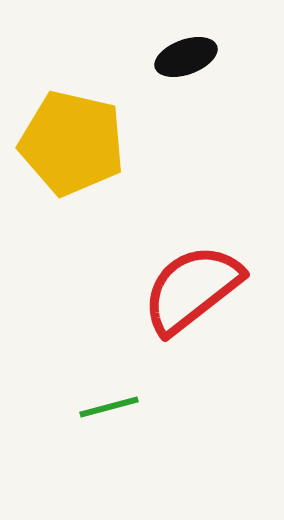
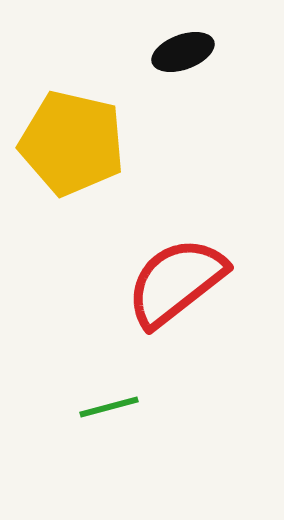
black ellipse: moved 3 px left, 5 px up
red semicircle: moved 16 px left, 7 px up
